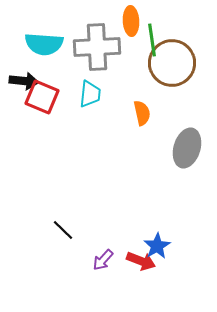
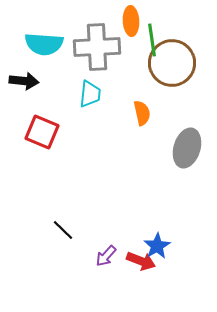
red square: moved 35 px down
purple arrow: moved 3 px right, 4 px up
